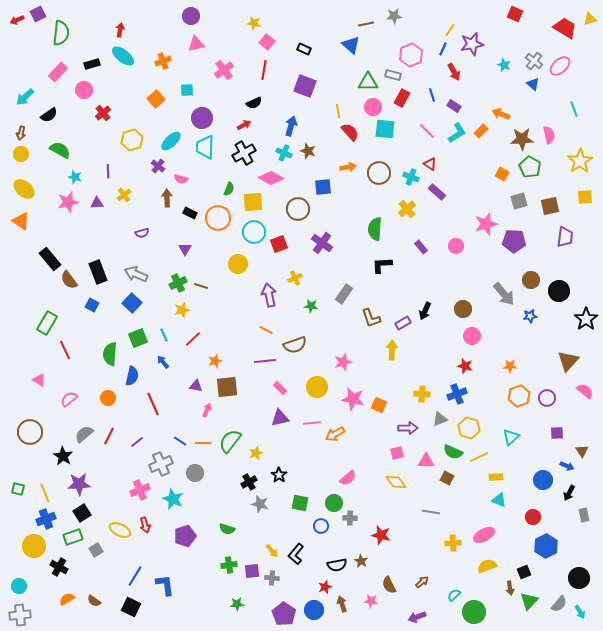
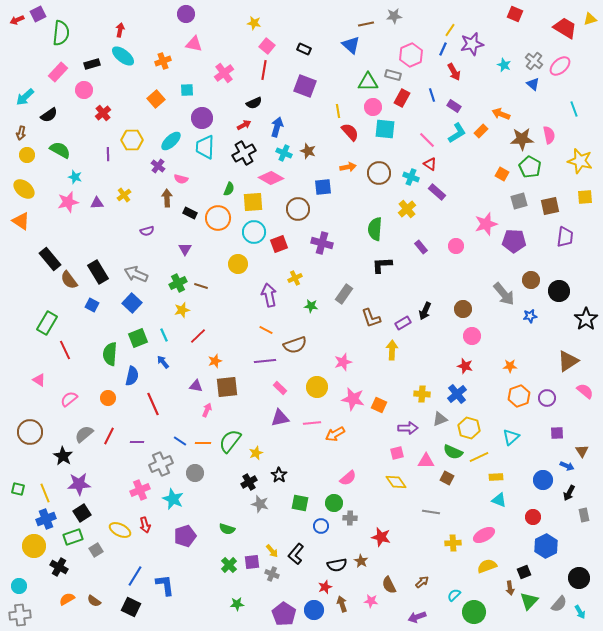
purple circle at (191, 16): moved 5 px left, 2 px up
pink square at (267, 42): moved 4 px down
pink triangle at (196, 44): moved 2 px left; rotated 24 degrees clockwise
pink cross at (224, 70): moved 3 px down
blue arrow at (291, 126): moved 14 px left, 1 px down
pink line at (427, 131): moved 9 px down
yellow hexagon at (132, 140): rotated 15 degrees clockwise
yellow circle at (21, 154): moved 6 px right, 1 px down
yellow star at (580, 161): rotated 25 degrees counterclockwise
purple line at (108, 171): moved 17 px up
purple semicircle at (142, 233): moved 5 px right, 2 px up
purple cross at (322, 243): rotated 20 degrees counterclockwise
black rectangle at (98, 272): rotated 10 degrees counterclockwise
red line at (193, 339): moved 5 px right, 3 px up
brown triangle at (568, 361): rotated 15 degrees clockwise
blue cross at (457, 394): rotated 18 degrees counterclockwise
purple line at (137, 442): rotated 40 degrees clockwise
red star at (381, 535): moved 2 px down
green cross at (229, 565): rotated 35 degrees counterclockwise
purple square at (252, 571): moved 9 px up
gray cross at (272, 578): moved 4 px up; rotated 16 degrees clockwise
